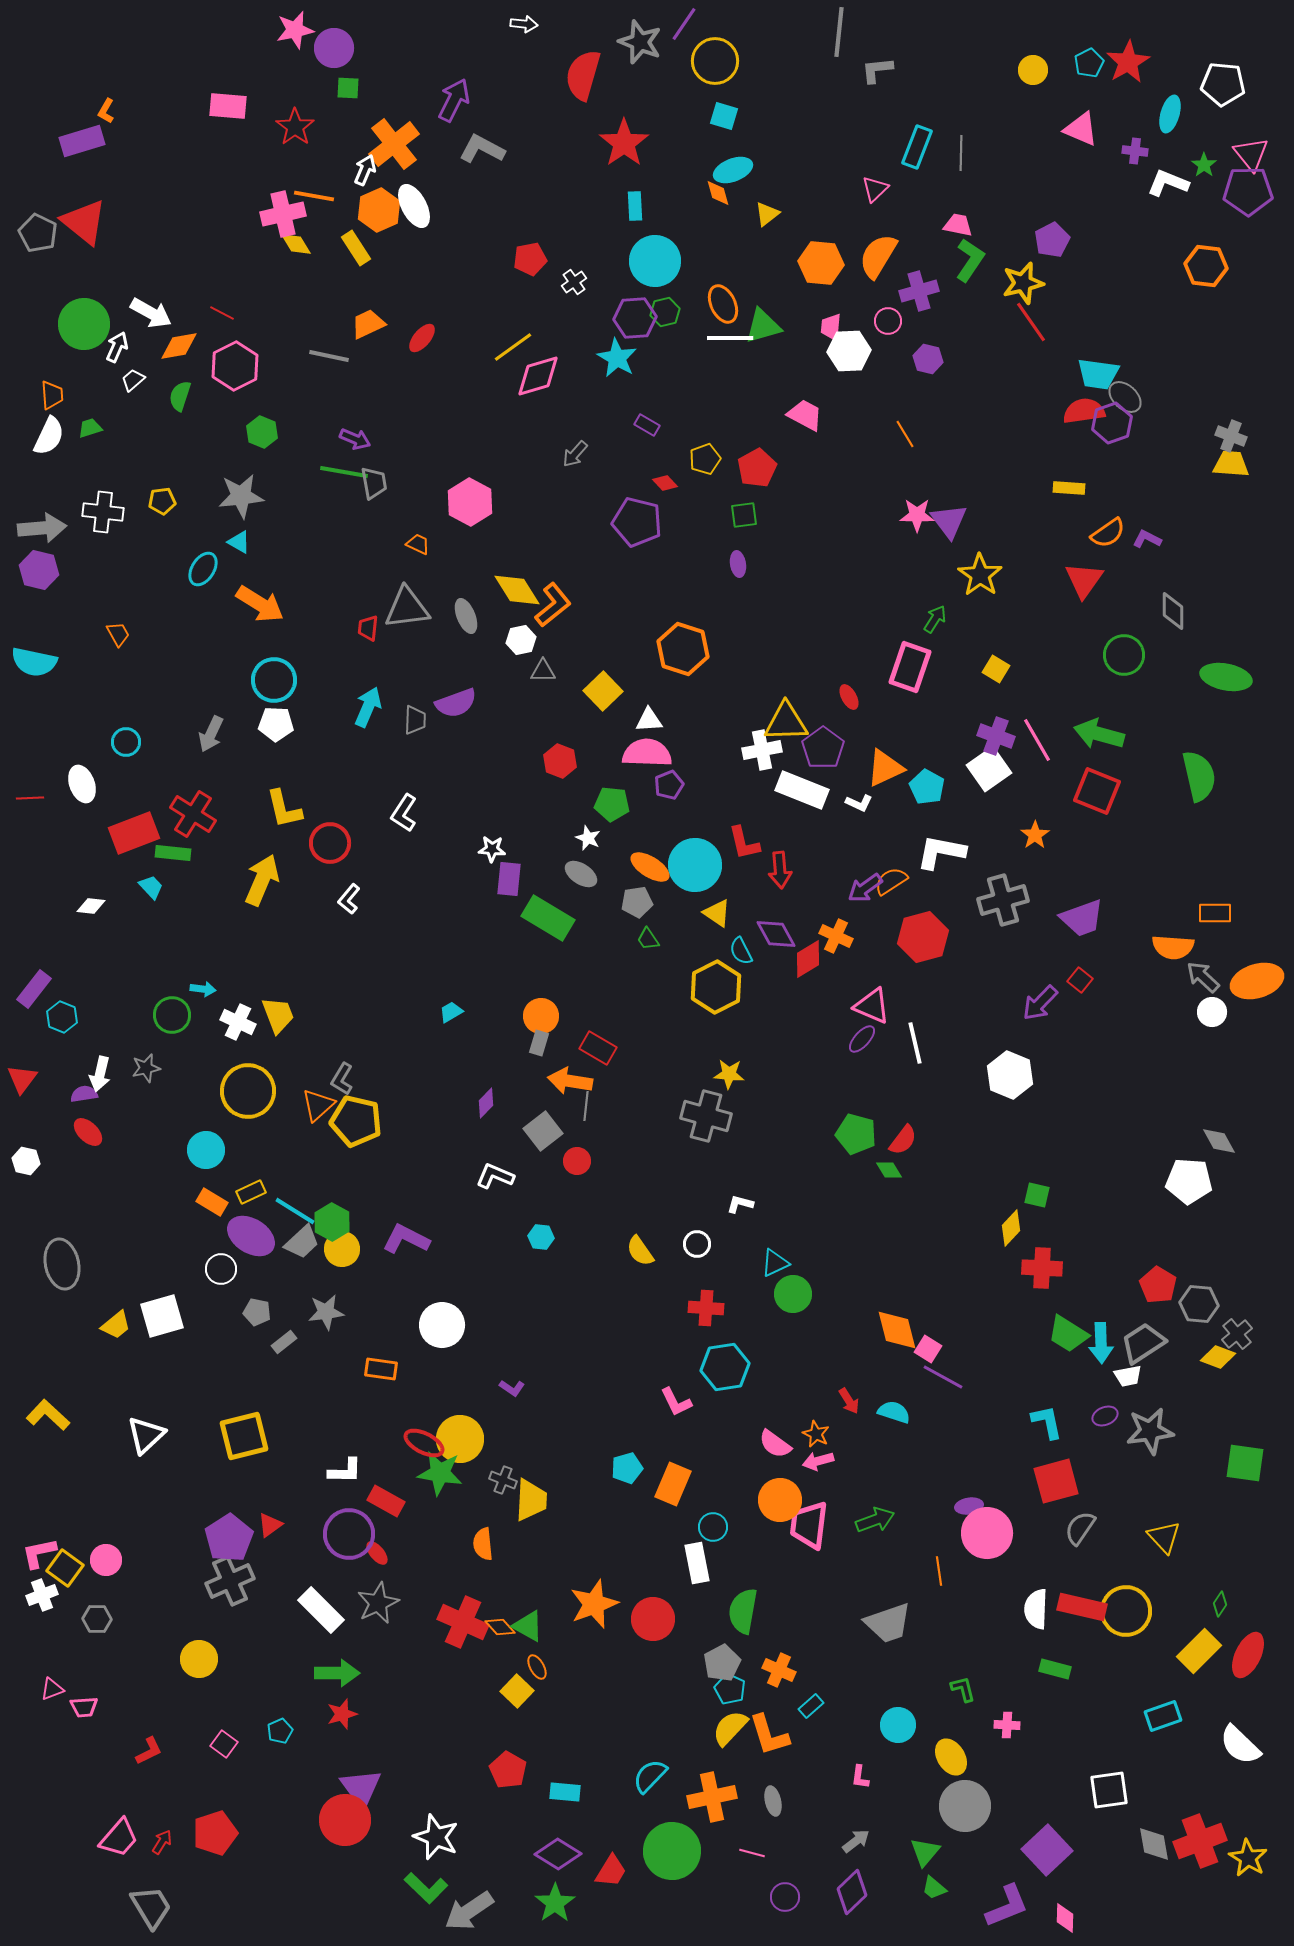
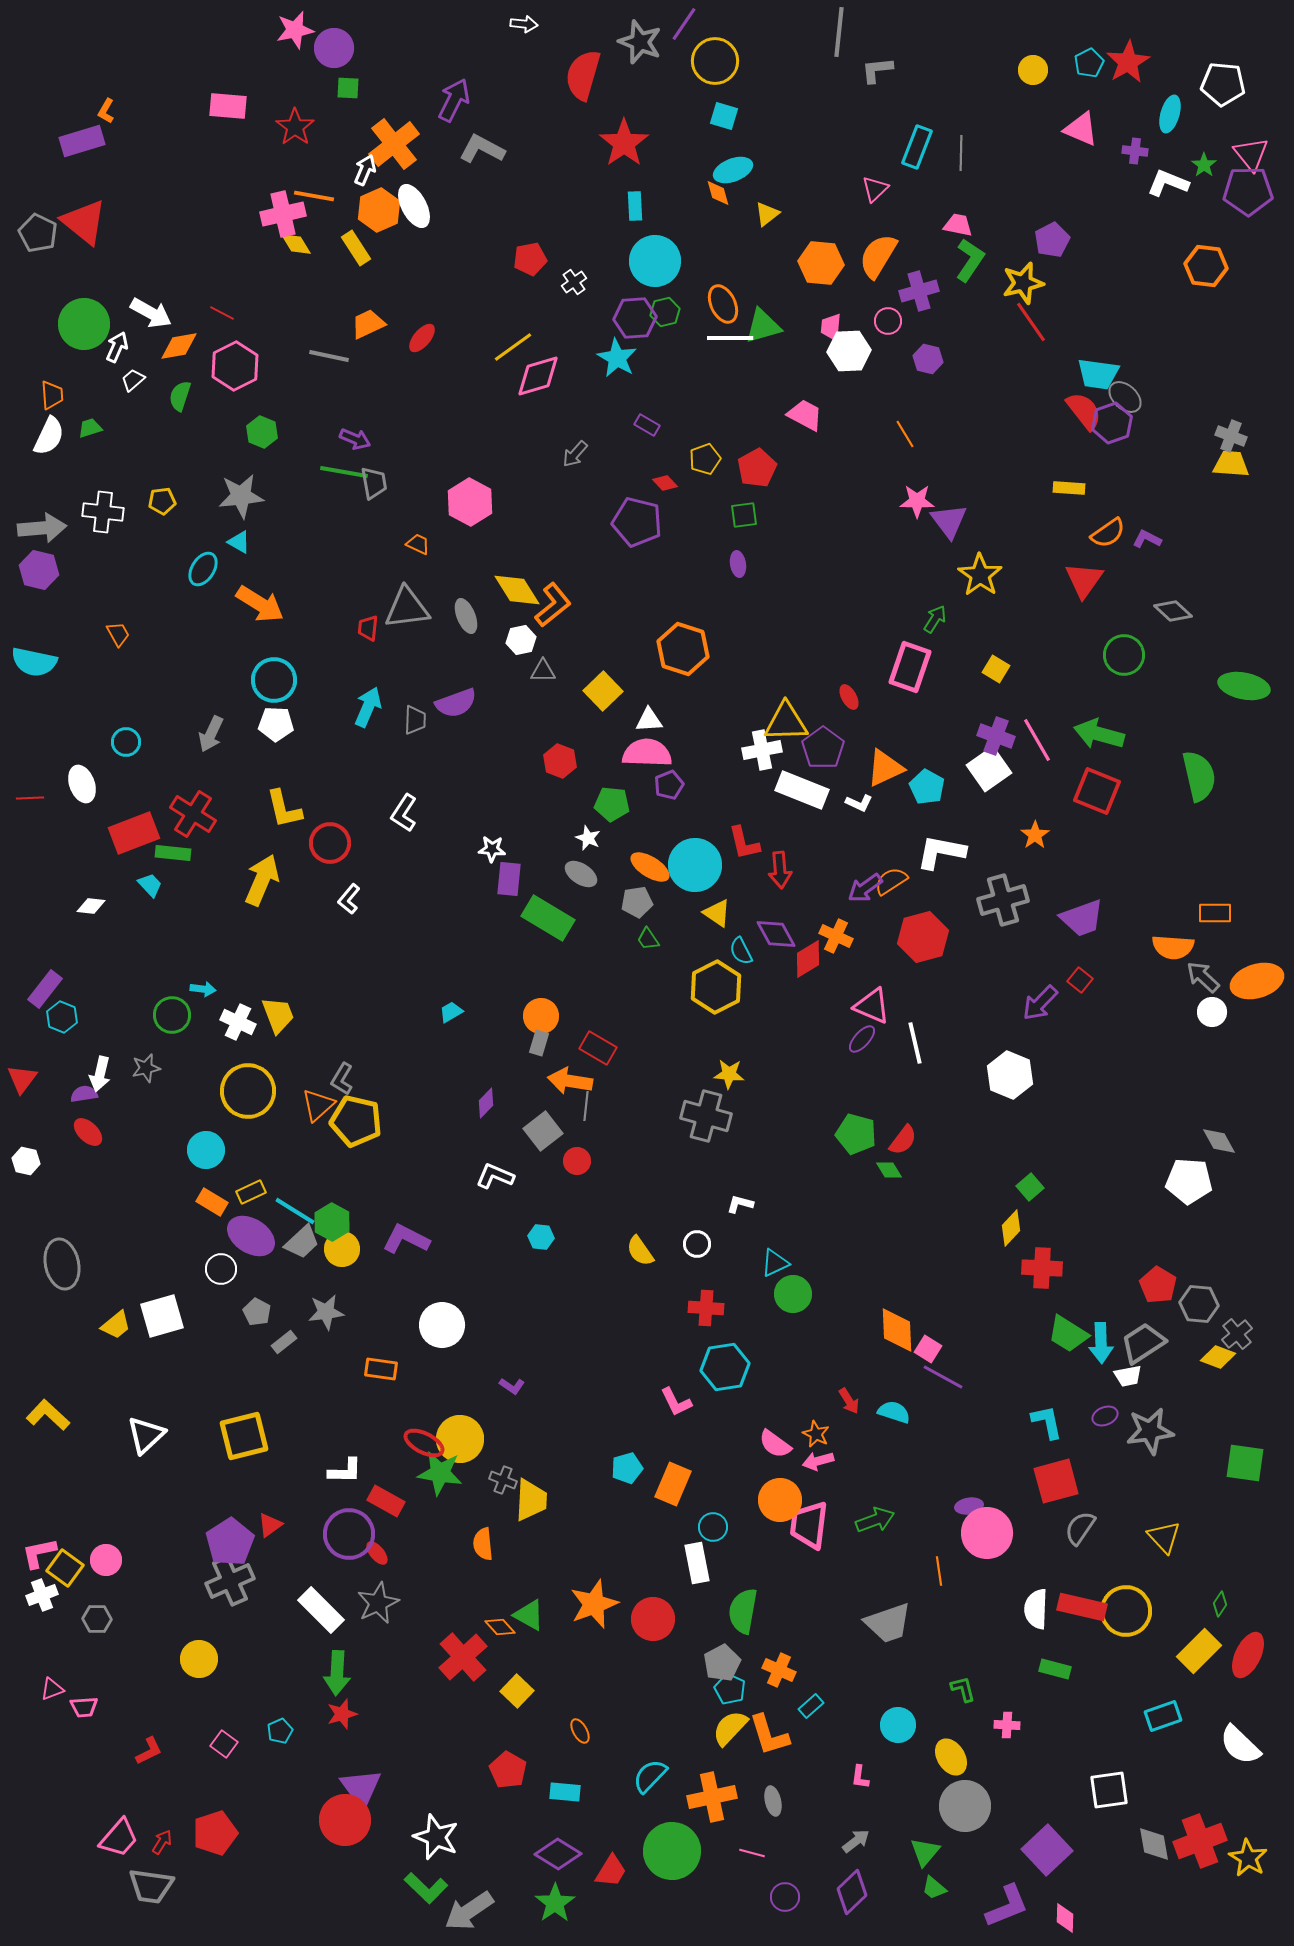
red semicircle at (1084, 411): rotated 60 degrees clockwise
pink star at (917, 515): moved 14 px up
gray diamond at (1173, 611): rotated 48 degrees counterclockwise
green ellipse at (1226, 677): moved 18 px right, 9 px down
cyan trapezoid at (151, 887): moved 1 px left, 2 px up
purple rectangle at (34, 989): moved 11 px right
green square at (1037, 1195): moved 7 px left, 8 px up; rotated 36 degrees clockwise
gray pentagon at (257, 1312): rotated 16 degrees clockwise
orange diamond at (897, 1330): rotated 12 degrees clockwise
purple L-shape at (512, 1388): moved 2 px up
purple pentagon at (229, 1538): moved 1 px right, 4 px down
red cross at (463, 1622): moved 35 px down; rotated 24 degrees clockwise
green triangle at (528, 1626): moved 1 px right, 11 px up
orange ellipse at (537, 1667): moved 43 px right, 64 px down
green arrow at (337, 1673): rotated 93 degrees clockwise
gray trapezoid at (151, 1907): moved 21 px up; rotated 129 degrees clockwise
